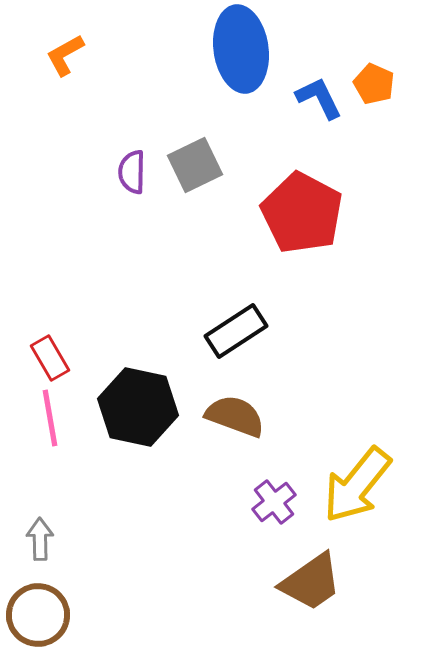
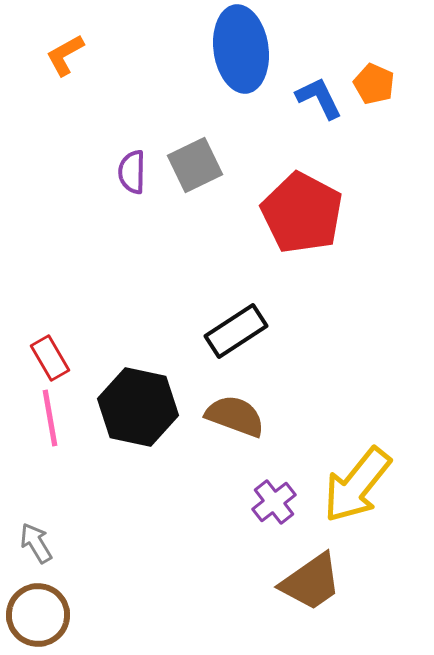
gray arrow: moved 4 px left, 4 px down; rotated 30 degrees counterclockwise
